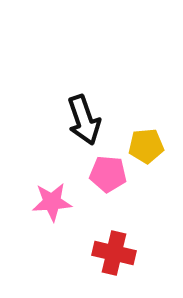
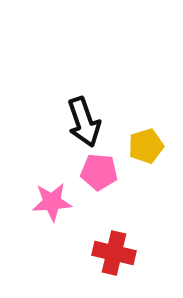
black arrow: moved 2 px down
yellow pentagon: rotated 12 degrees counterclockwise
pink pentagon: moved 9 px left, 2 px up
